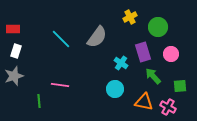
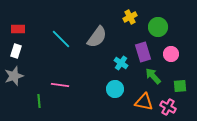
red rectangle: moved 5 px right
